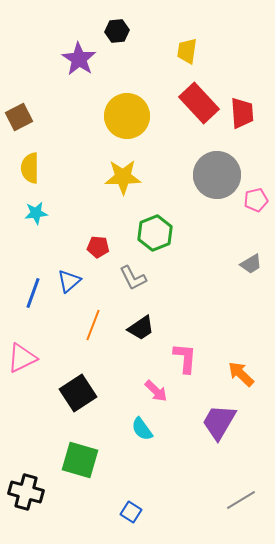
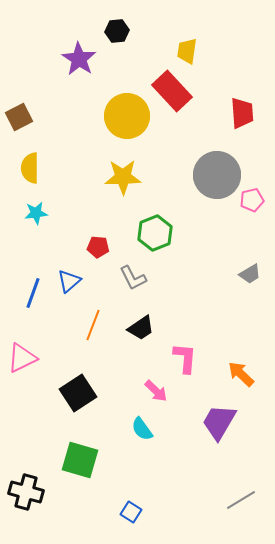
red rectangle: moved 27 px left, 12 px up
pink pentagon: moved 4 px left
gray trapezoid: moved 1 px left, 10 px down
